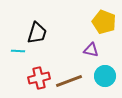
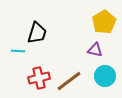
yellow pentagon: rotated 20 degrees clockwise
purple triangle: moved 4 px right
brown line: rotated 16 degrees counterclockwise
